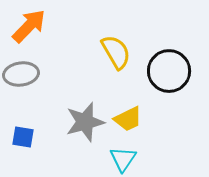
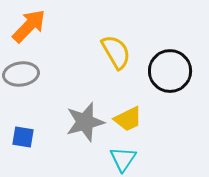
black circle: moved 1 px right
